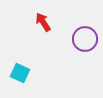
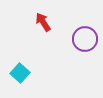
cyan square: rotated 18 degrees clockwise
